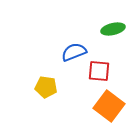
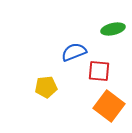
yellow pentagon: rotated 15 degrees counterclockwise
